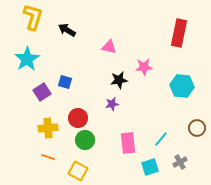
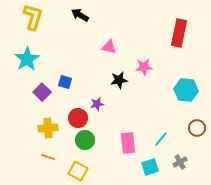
black arrow: moved 13 px right, 15 px up
cyan hexagon: moved 4 px right, 4 px down
purple square: rotated 12 degrees counterclockwise
purple star: moved 15 px left
